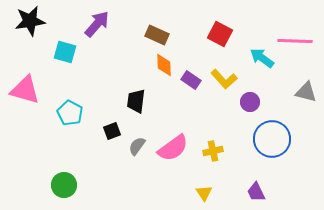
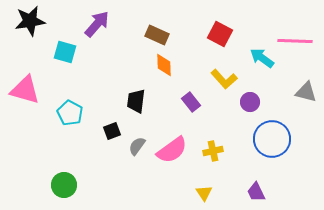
purple rectangle: moved 22 px down; rotated 18 degrees clockwise
pink semicircle: moved 1 px left, 2 px down
